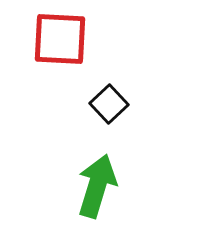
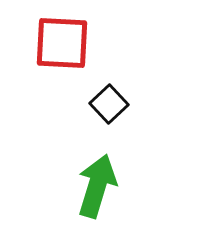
red square: moved 2 px right, 4 px down
